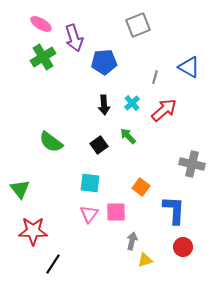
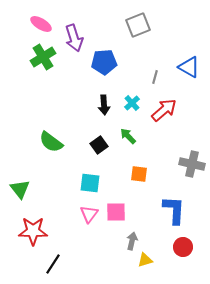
orange square: moved 2 px left, 13 px up; rotated 30 degrees counterclockwise
